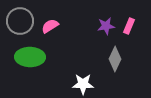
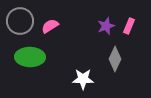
purple star: rotated 12 degrees counterclockwise
white star: moved 5 px up
